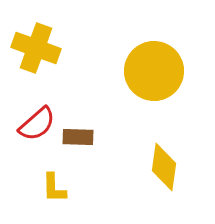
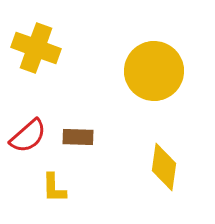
red semicircle: moved 9 px left, 12 px down
